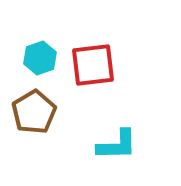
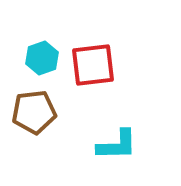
cyan hexagon: moved 2 px right
brown pentagon: rotated 24 degrees clockwise
